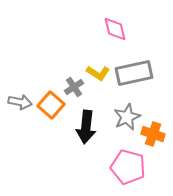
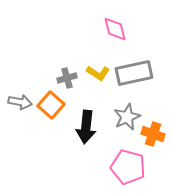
gray cross: moved 7 px left, 9 px up; rotated 18 degrees clockwise
